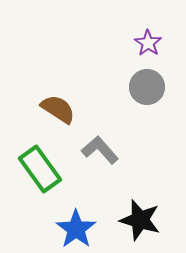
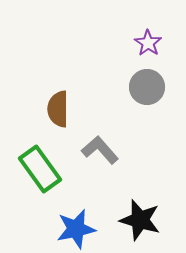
brown semicircle: rotated 123 degrees counterclockwise
blue star: rotated 24 degrees clockwise
